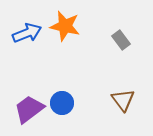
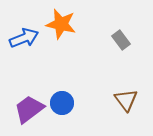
orange star: moved 4 px left, 2 px up
blue arrow: moved 3 px left, 5 px down
brown triangle: moved 3 px right
